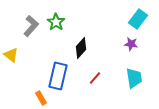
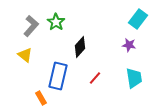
purple star: moved 2 px left, 1 px down
black diamond: moved 1 px left, 1 px up
yellow triangle: moved 14 px right
